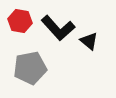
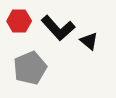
red hexagon: moved 1 px left; rotated 10 degrees counterclockwise
gray pentagon: rotated 12 degrees counterclockwise
